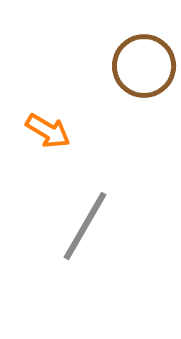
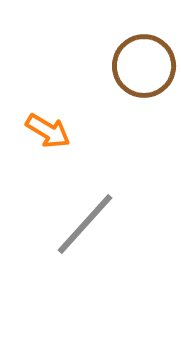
gray line: moved 2 px up; rotated 12 degrees clockwise
